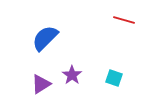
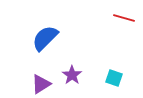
red line: moved 2 px up
